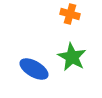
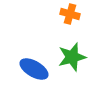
green star: rotated 28 degrees clockwise
